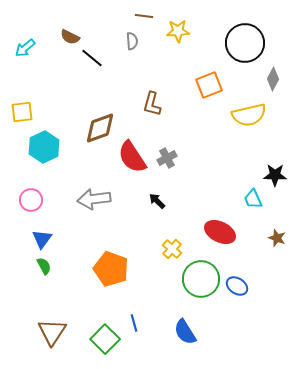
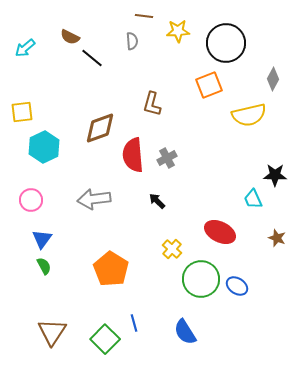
black circle: moved 19 px left
red semicircle: moved 1 px right, 2 px up; rotated 28 degrees clockwise
orange pentagon: rotated 12 degrees clockwise
